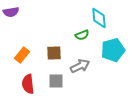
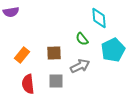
green semicircle: moved 4 px down; rotated 72 degrees clockwise
cyan pentagon: rotated 10 degrees counterclockwise
